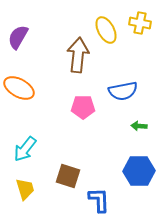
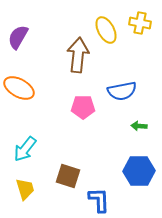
blue semicircle: moved 1 px left
